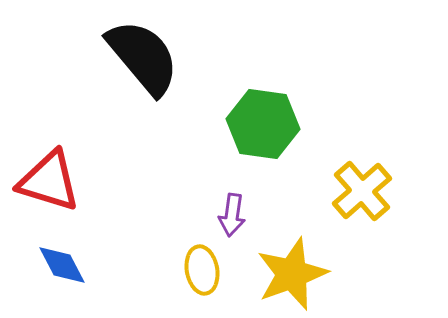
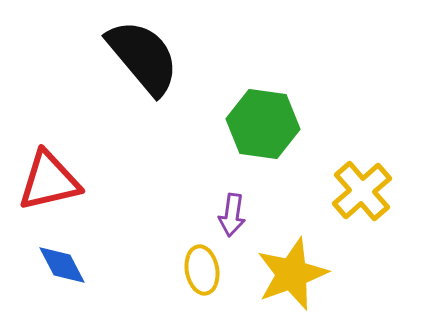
red triangle: rotated 30 degrees counterclockwise
